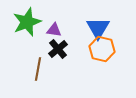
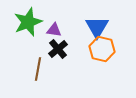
green star: moved 1 px right
blue triangle: moved 1 px left, 1 px up
